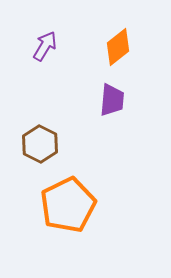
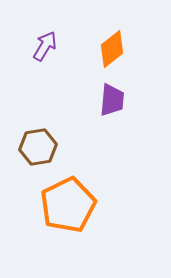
orange diamond: moved 6 px left, 2 px down
brown hexagon: moved 2 px left, 3 px down; rotated 24 degrees clockwise
